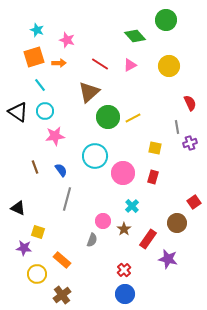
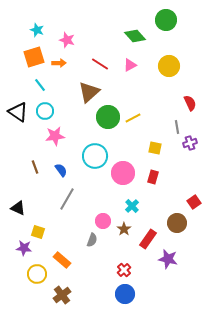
gray line at (67, 199): rotated 15 degrees clockwise
